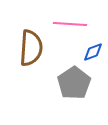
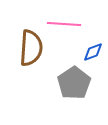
pink line: moved 6 px left
